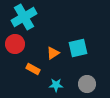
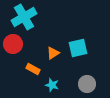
red circle: moved 2 px left
cyan star: moved 4 px left; rotated 16 degrees clockwise
